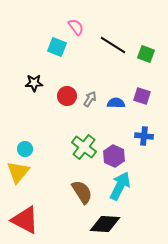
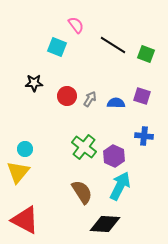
pink semicircle: moved 2 px up
